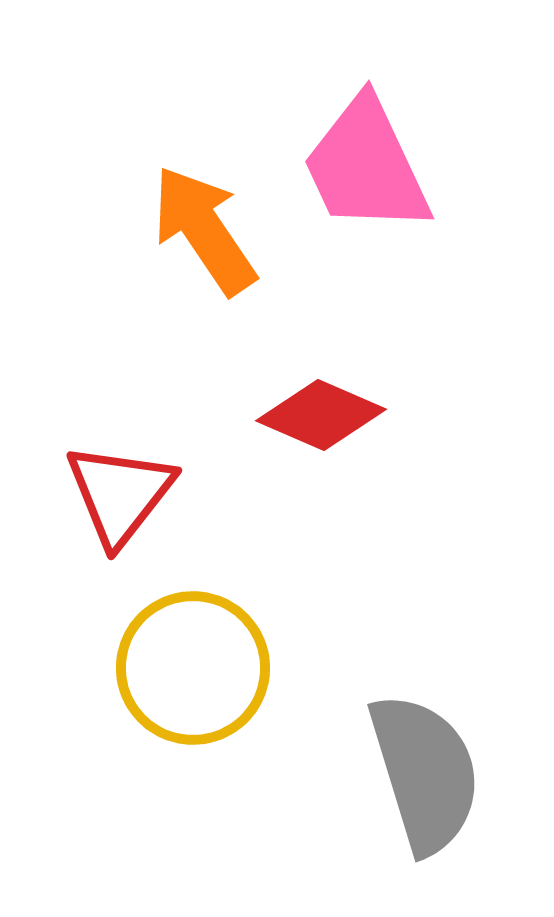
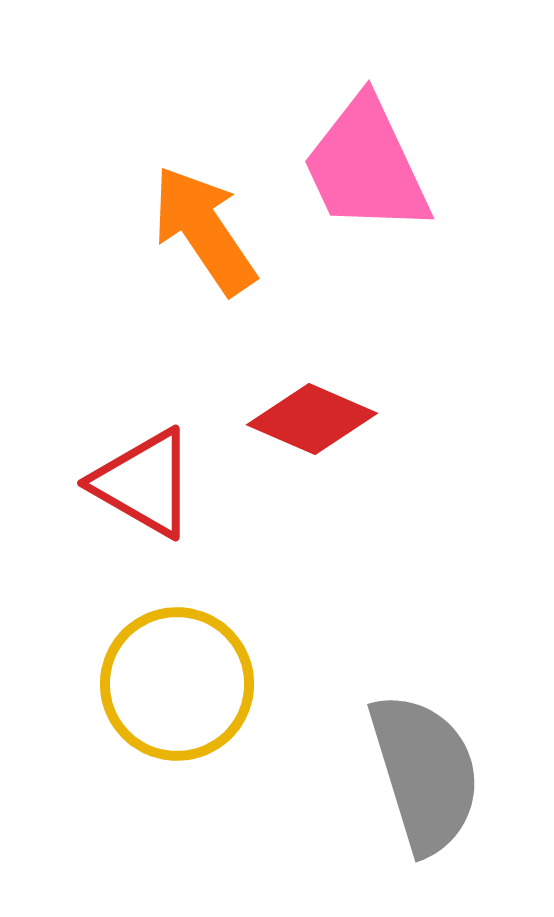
red diamond: moved 9 px left, 4 px down
red triangle: moved 24 px right, 11 px up; rotated 38 degrees counterclockwise
yellow circle: moved 16 px left, 16 px down
